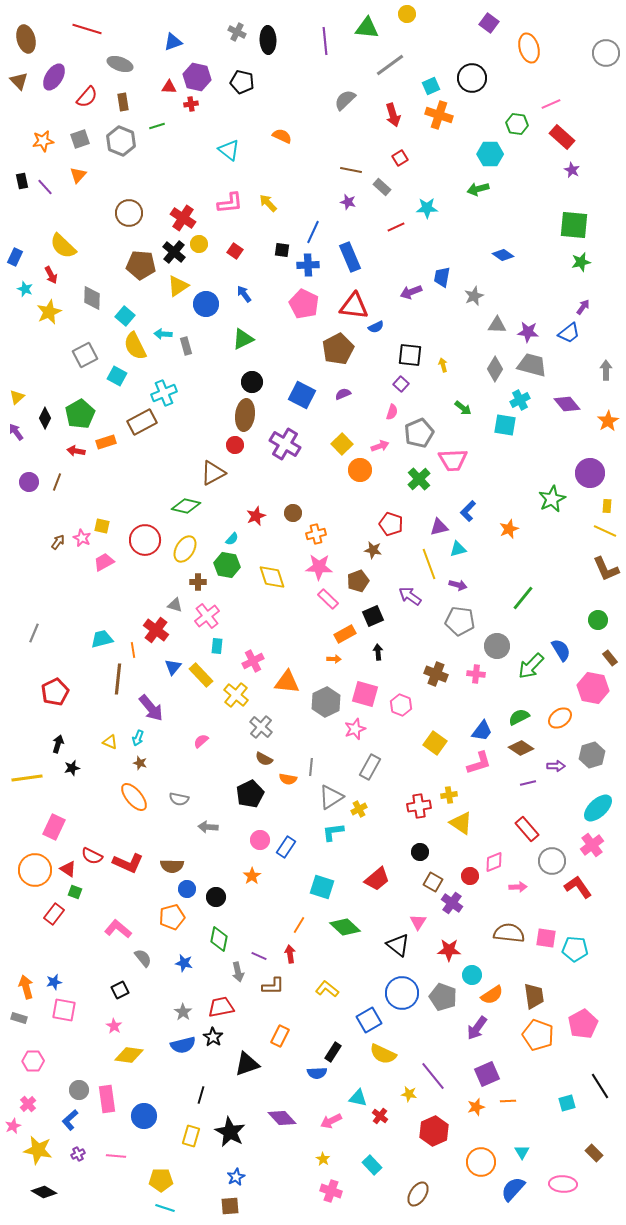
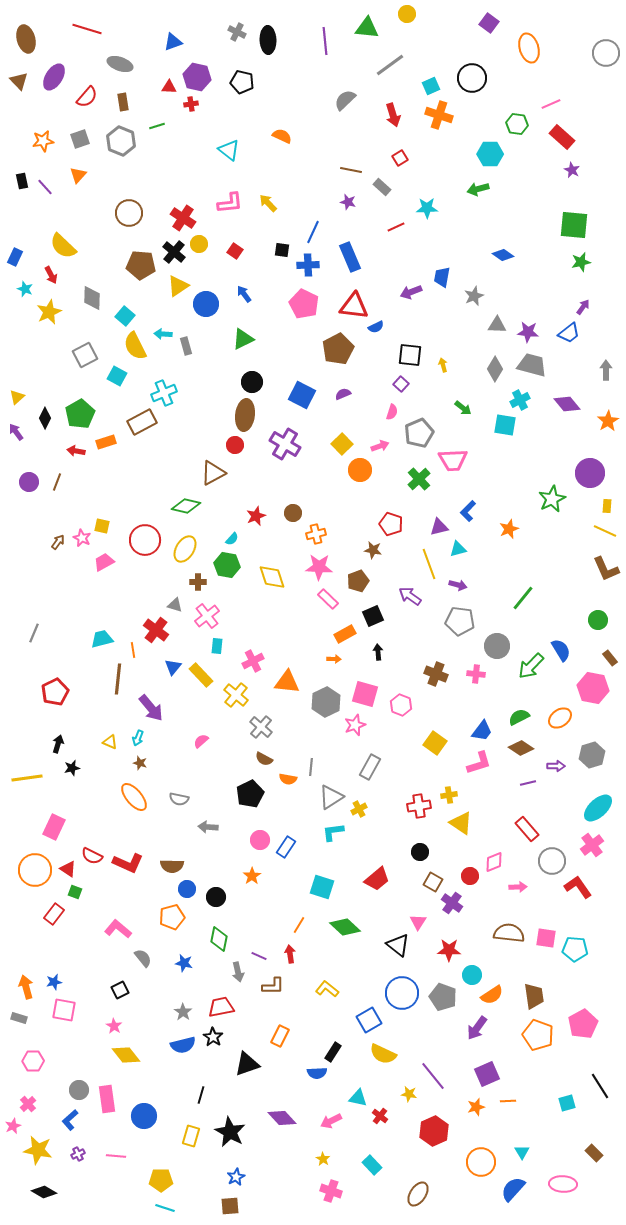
pink star at (355, 729): moved 4 px up
yellow diamond at (129, 1055): moved 3 px left; rotated 44 degrees clockwise
